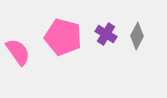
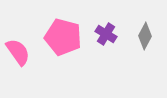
gray diamond: moved 8 px right
